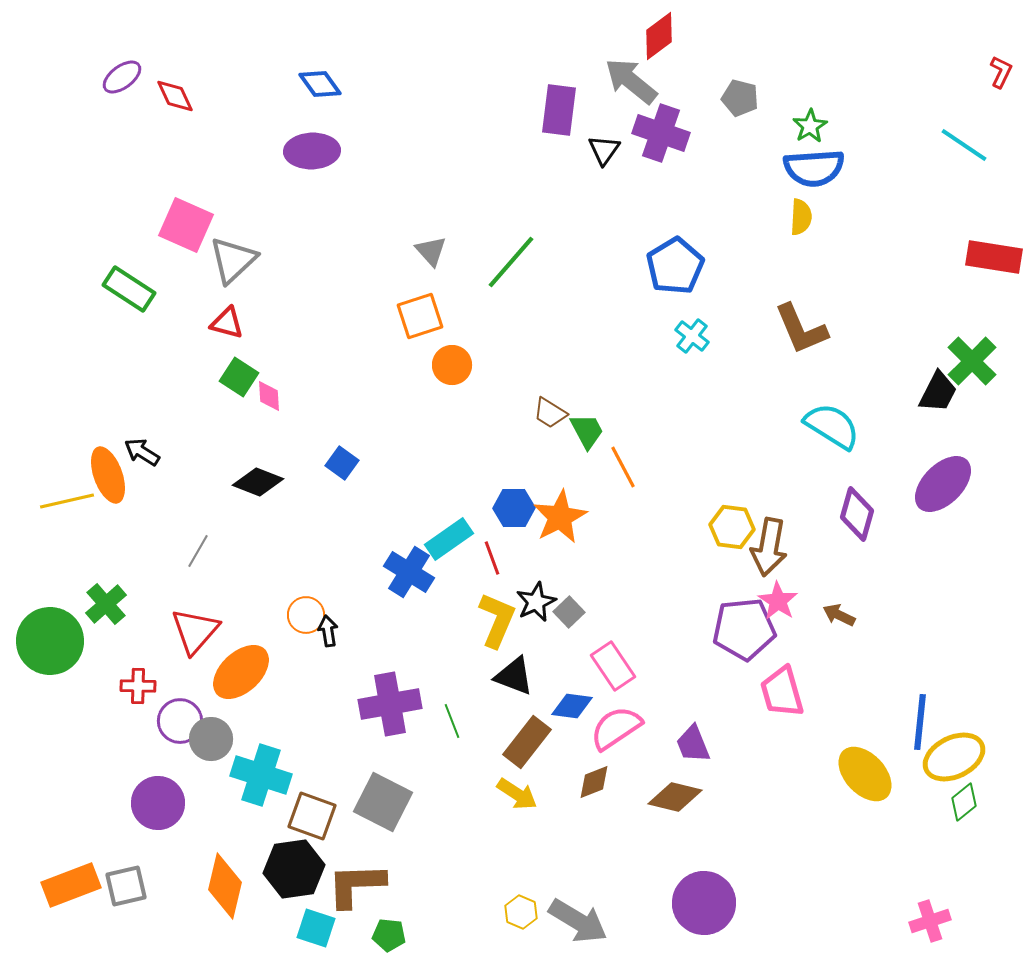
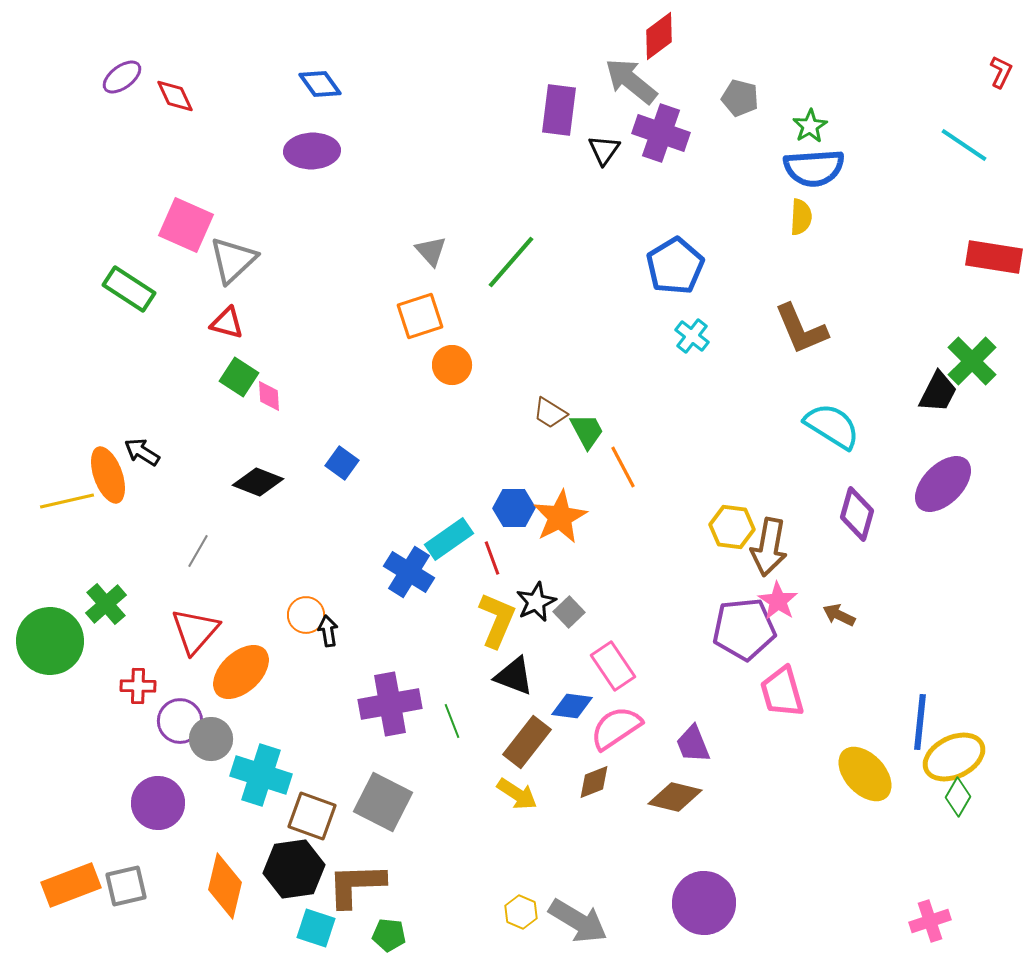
green diamond at (964, 802): moved 6 px left, 5 px up; rotated 21 degrees counterclockwise
